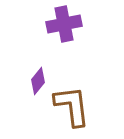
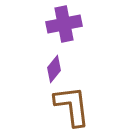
purple diamond: moved 16 px right, 12 px up
